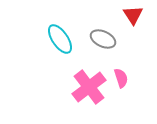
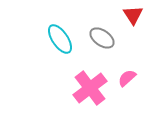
gray ellipse: moved 1 px left, 1 px up; rotated 10 degrees clockwise
pink semicircle: moved 6 px right; rotated 114 degrees counterclockwise
pink cross: moved 1 px right, 1 px down
